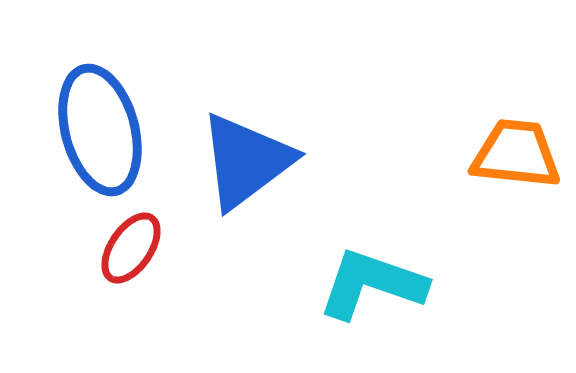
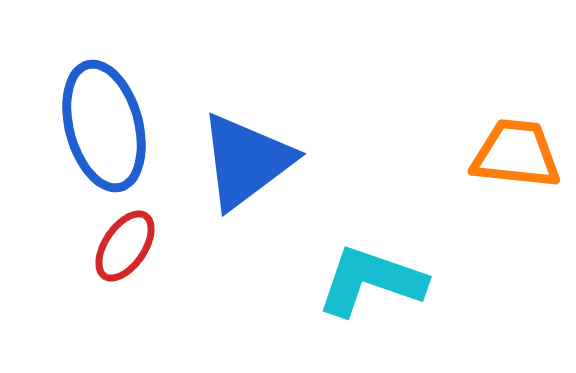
blue ellipse: moved 4 px right, 4 px up
red ellipse: moved 6 px left, 2 px up
cyan L-shape: moved 1 px left, 3 px up
